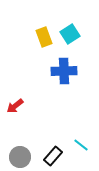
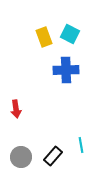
cyan square: rotated 30 degrees counterclockwise
blue cross: moved 2 px right, 1 px up
red arrow: moved 1 px right, 3 px down; rotated 60 degrees counterclockwise
cyan line: rotated 42 degrees clockwise
gray circle: moved 1 px right
